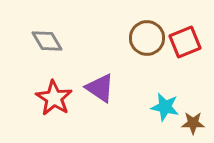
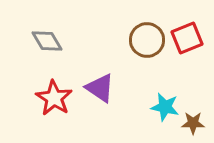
brown circle: moved 2 px down
red square: moved 2 px right, 4 px up
